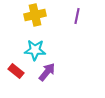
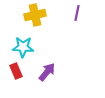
purple line: moved 3 px up
cyan star: moved 12 px left, 3 px up
red rectangle: rotated 28 degrees clockwise
